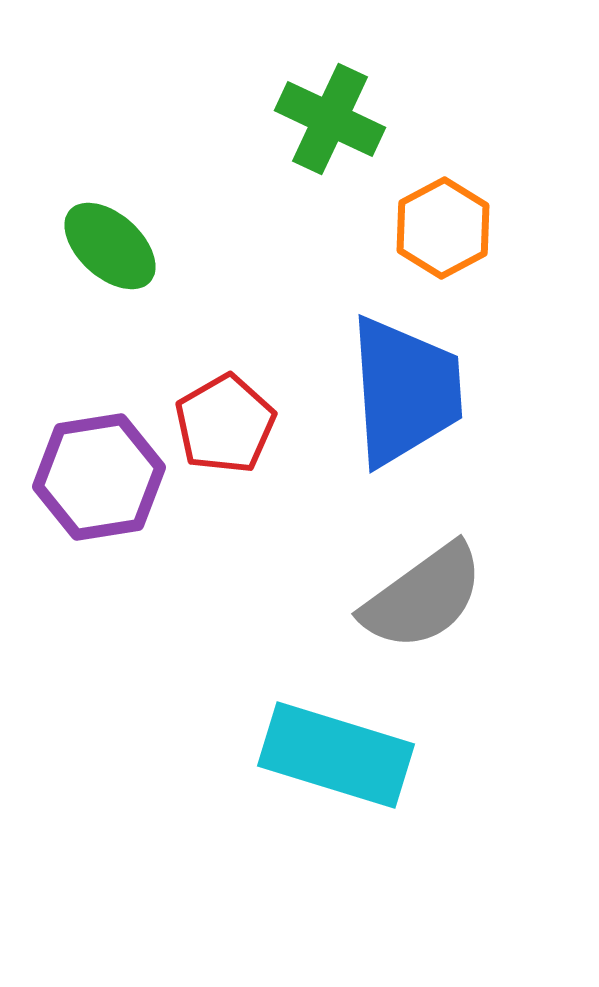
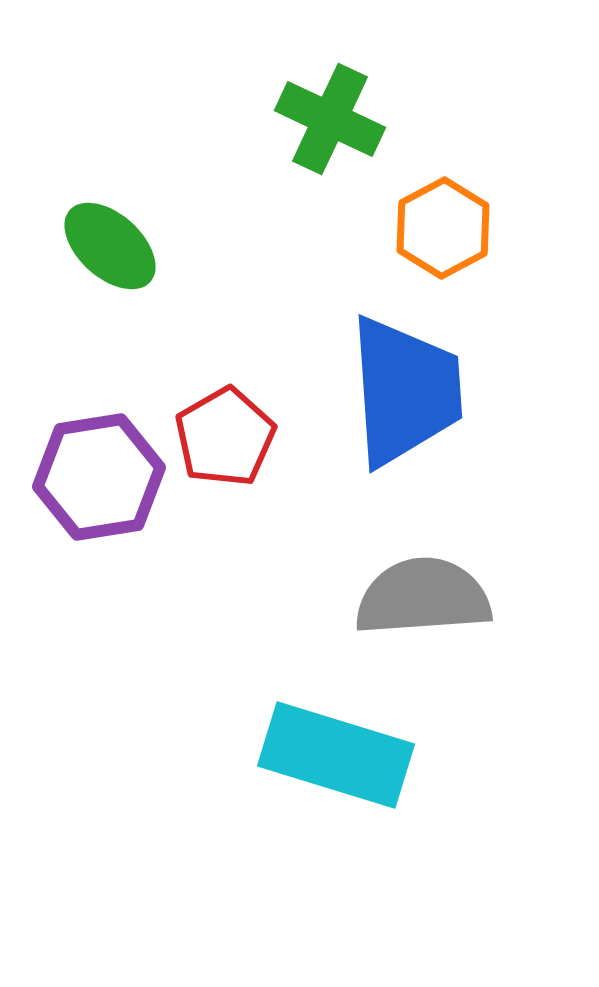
red pentagon: moved 13 px down
gray semicircle: rotated 148 degrees counterclockwise
